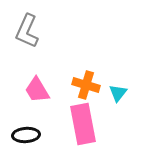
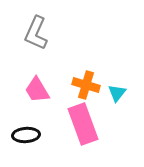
gray L-shape: moved 9 px right, 2 px down
cyan triangle: moved 1 px left
pink rectangle: rotated 9 degrees counterclockwise
